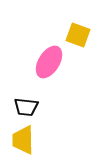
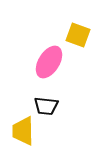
black trapezoid: moved 20 px right, 1 px up
yellow trapezoid: moved 9 px up
